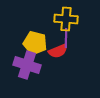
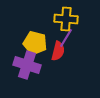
purple line: rotated 30 degrees clockwise
red semicircle: rotated 54 degrees counterclockwise
